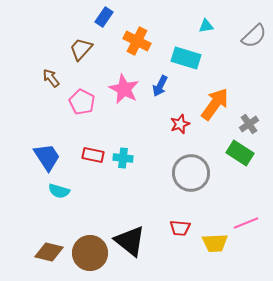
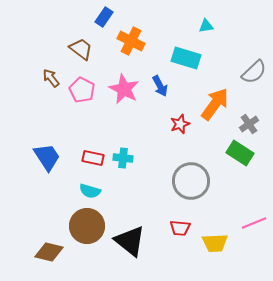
gray semicircle: moved 36 px down
orange cross: moved 6 px left
brown trapezoid: rotated 85 degrees clockwise
blue arrow: rotated 55 degrees counterclockwise
pink pentagon: moved 12 px up
red rectangle: moved 3 px down
gray circle: moved 8 px down
cyan semicircle: moved 31 px right
pink line: moved 8 px right
brown circle: moved 3 px left, 27 px up
